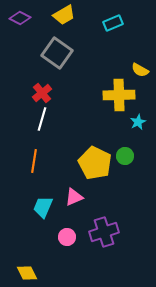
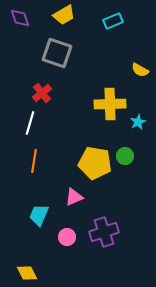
purple diamond: rotated 45 degrees clockwise
cyan rectangle: moved 2 px up
gray square: rotated 16 degrees counterclockwise
yellow cross: moved 9 px left, 9 px down
white line: moved 12 px left, 4 px down
yellow pentagon: rotated 16 degrees counterclockwise
cyan trapezoid: moved 4 px left, 8 px down
